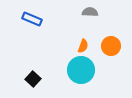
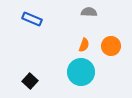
gray semicircle: moved 1 px left
orange semicircle: moved 1 px right, 1 px up
cyan circle: moved 2 px down
black square: moved 3 px left, 2 px down
